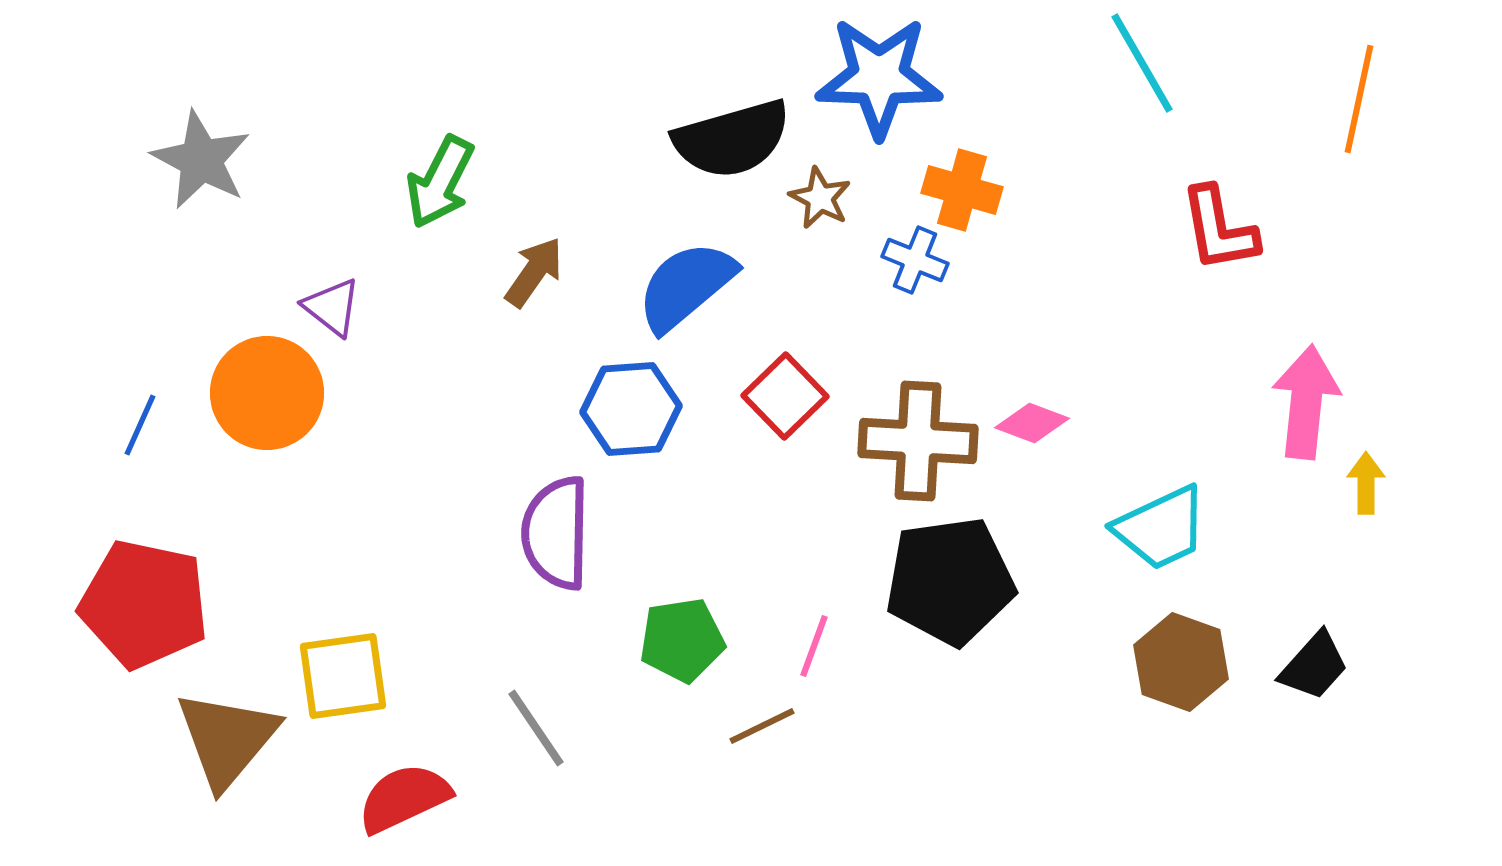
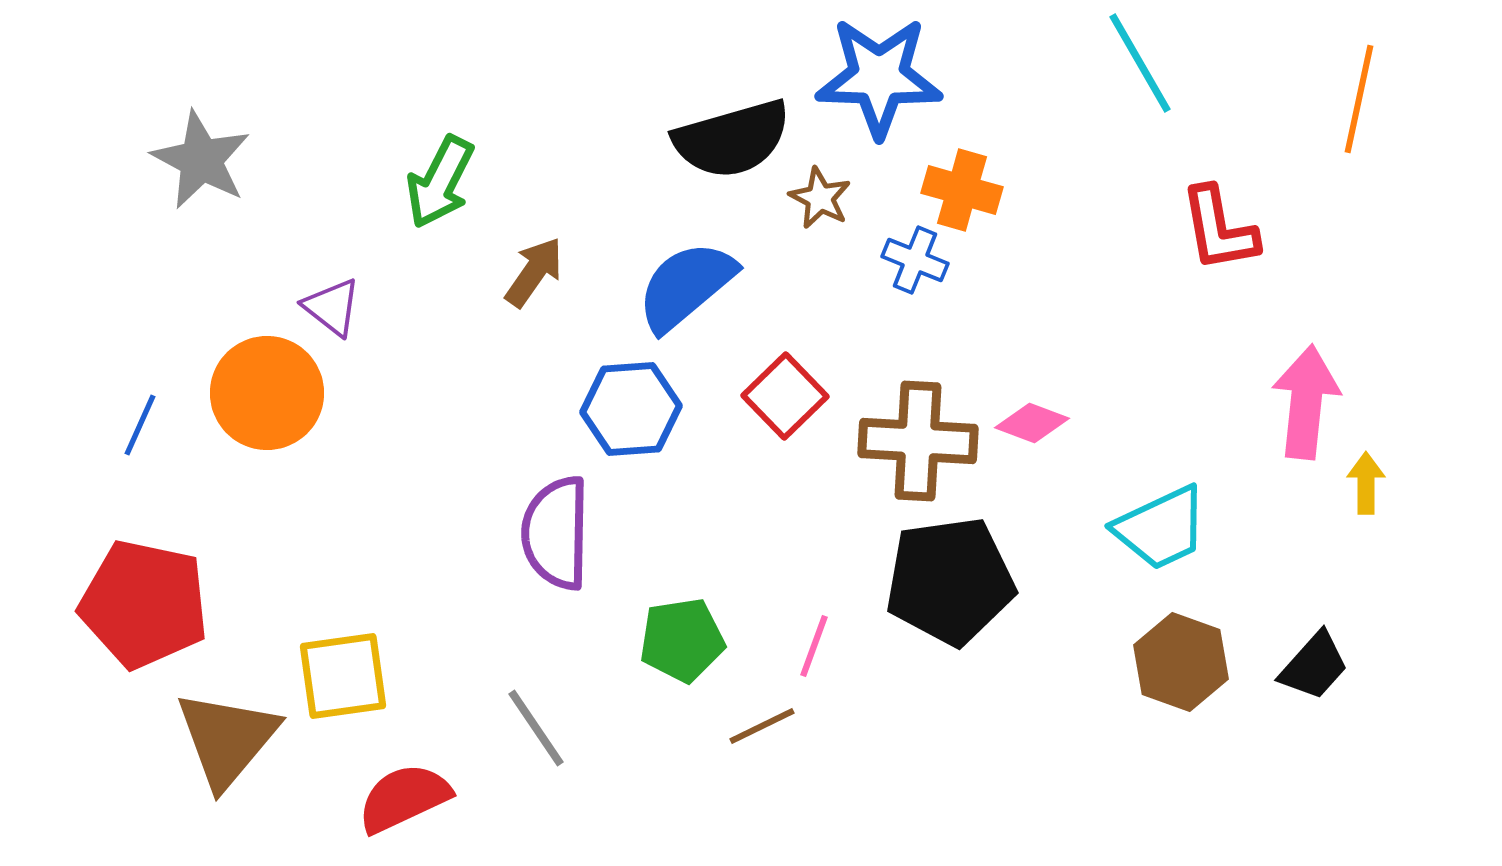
cyan line: moved 2 px left
